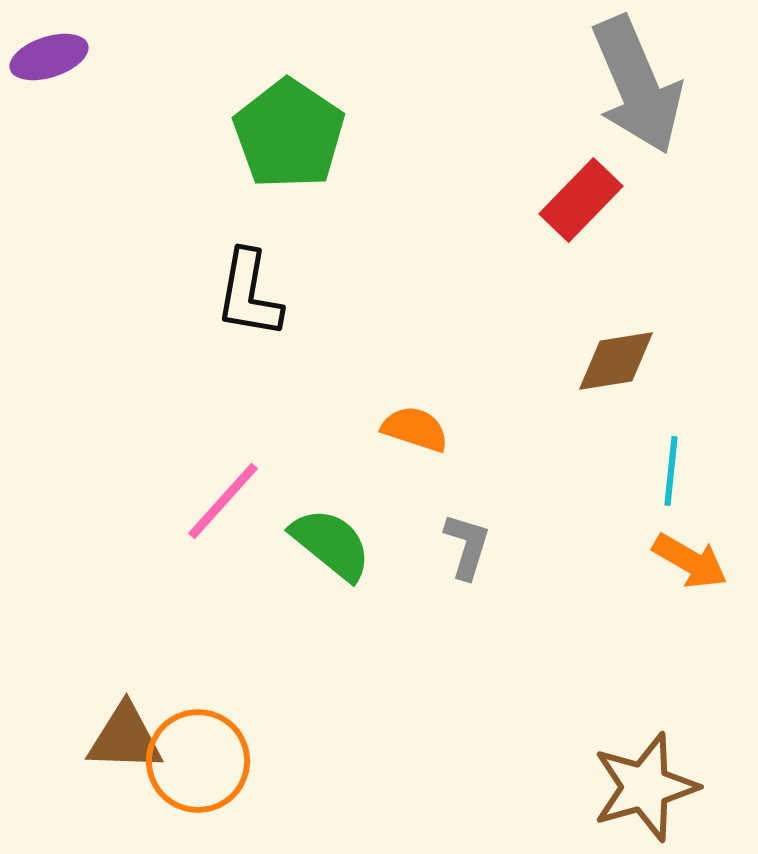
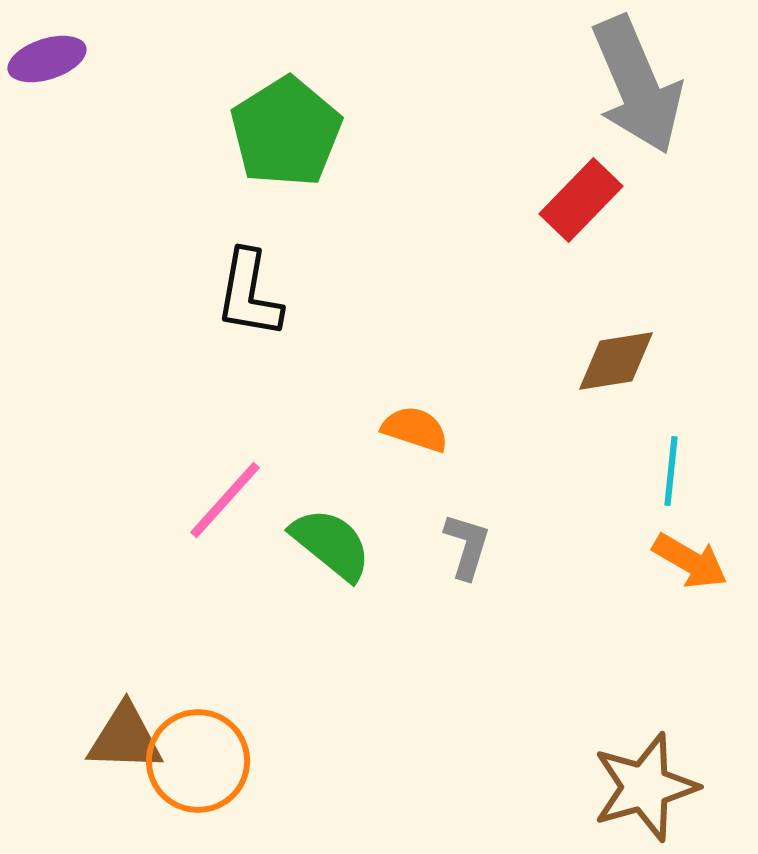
purple ellipse: moved 2 px left, 2 px down
green pentagon: moved 3 px left, 2 px up; rotated 6 degrees clockwise
pink line: moved 2 px right, 1 px up
